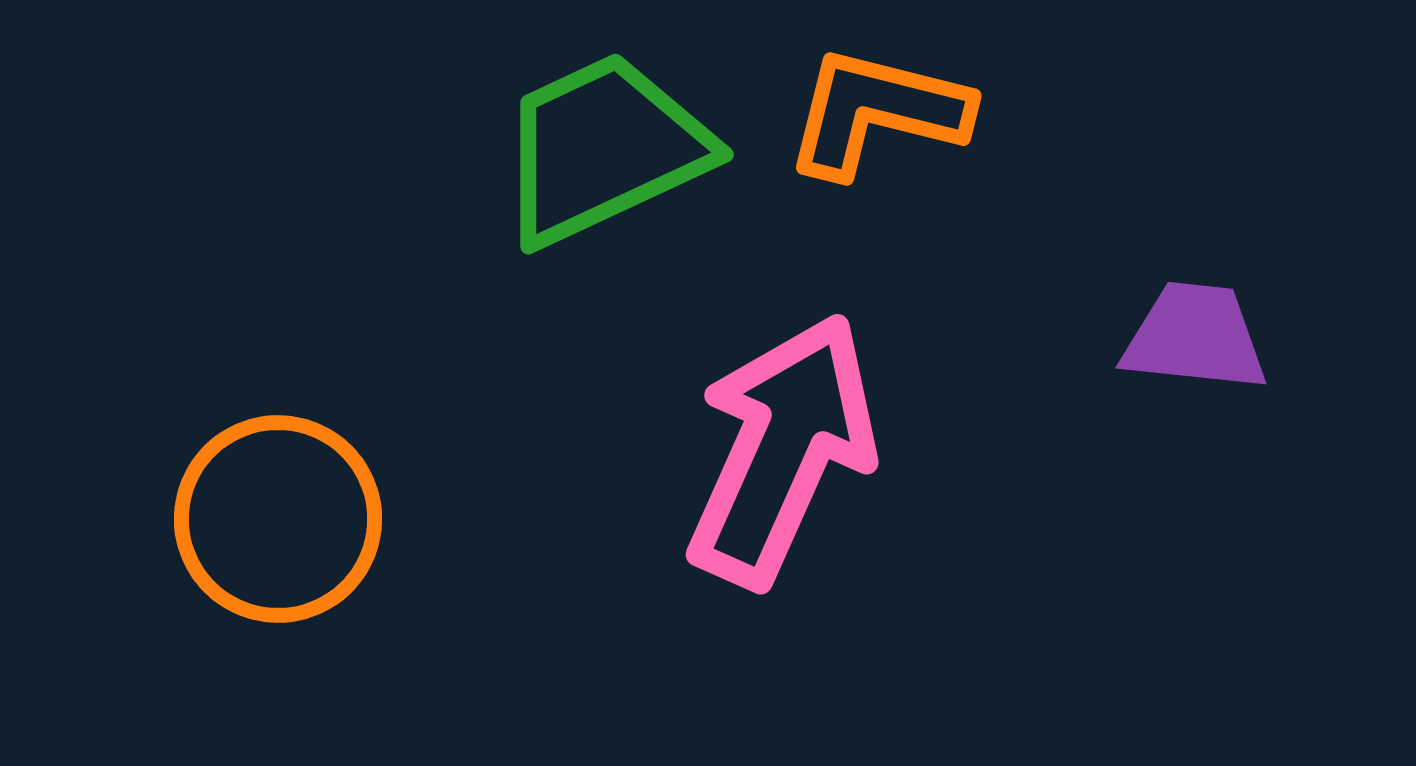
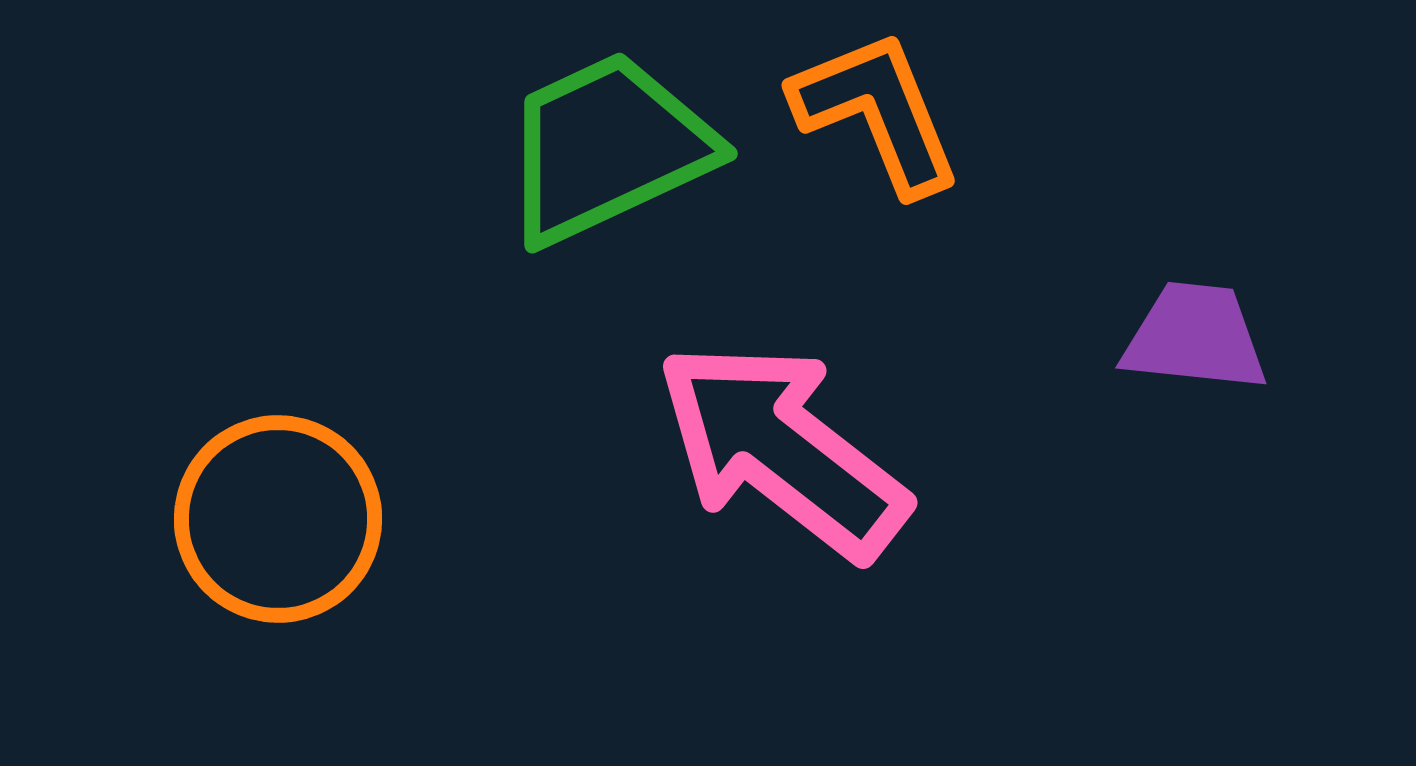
orange L-shape: rotated 54 degrees clockwise
green trapezoid: moved 4 px right, 1 px up
pink arrow: rotated 76 degrees counterclockwise
